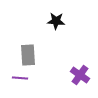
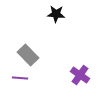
black star: moved 7 px up
gray rectangle: rotated 40 degrees counterclockwise
